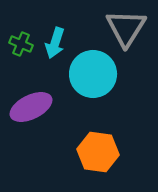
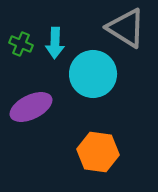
gray triangle: rotated 30 degrees counterclockwise
cyan arrow: rotated 16 degrees counterclockwise
